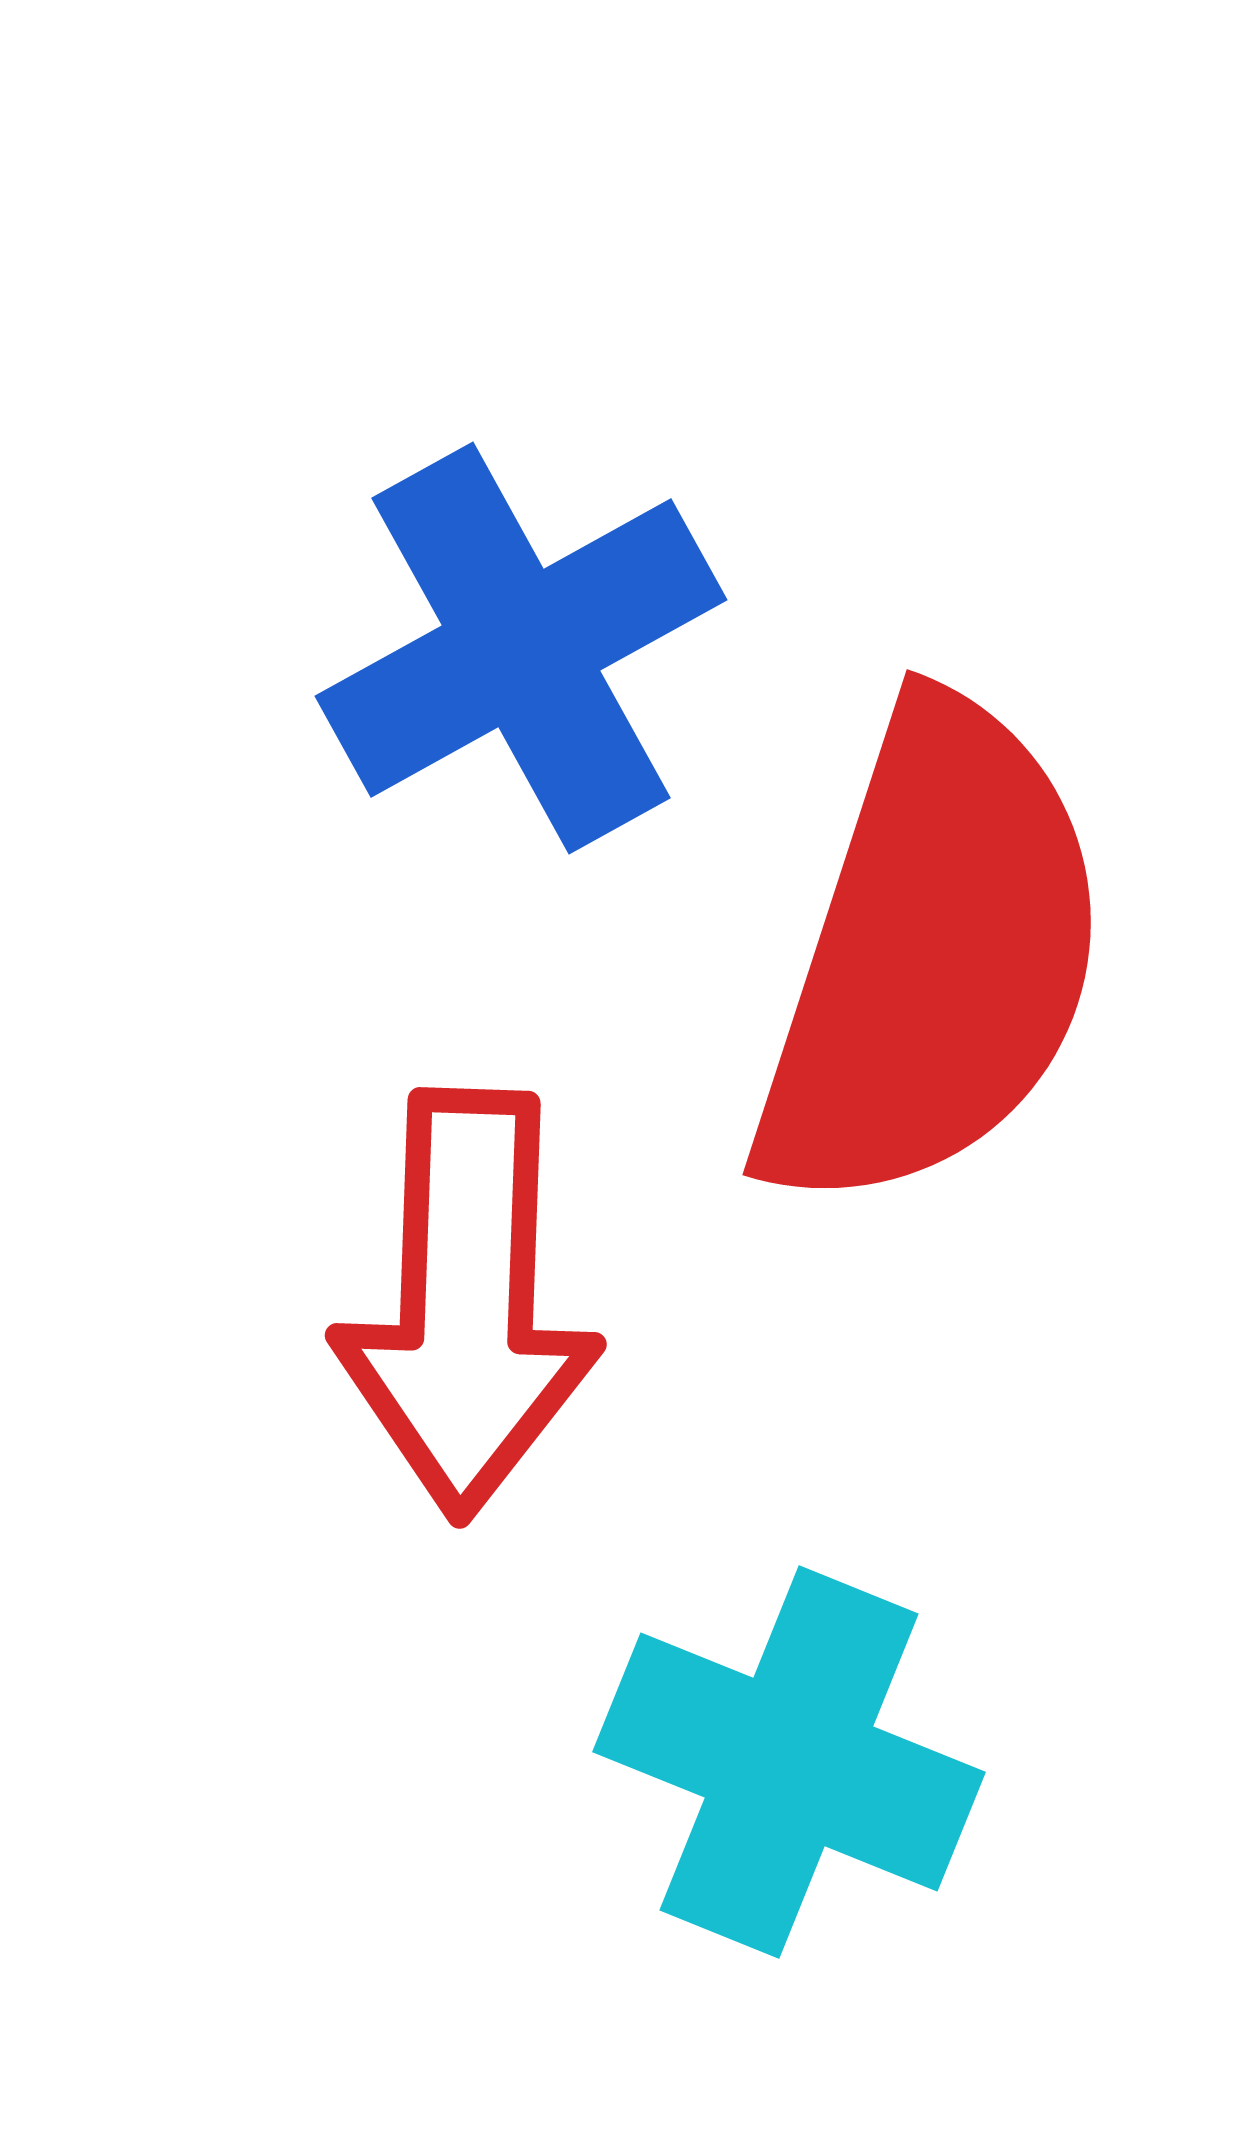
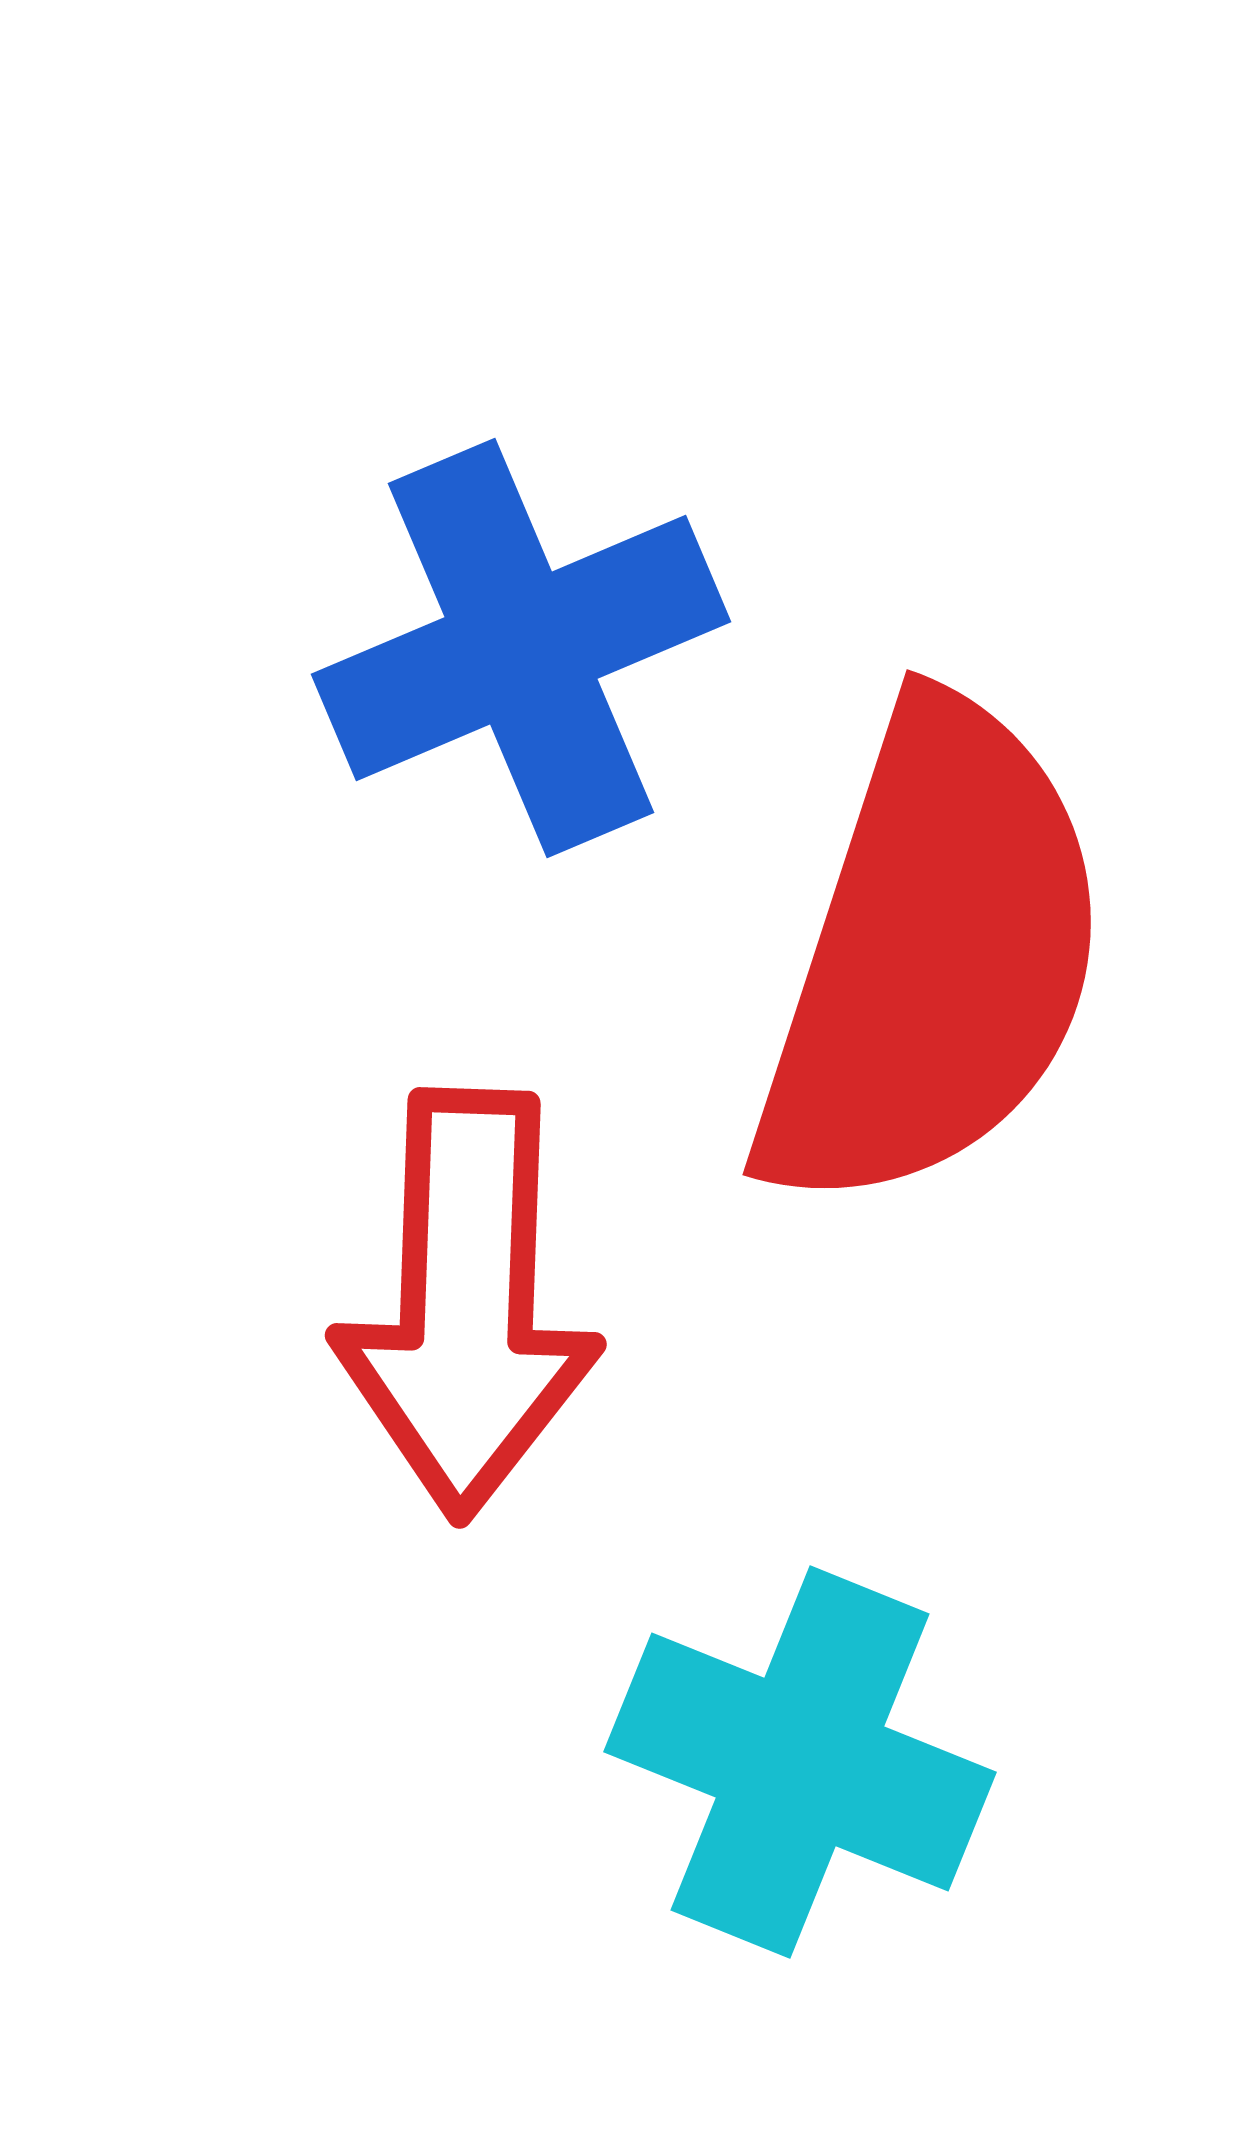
blue cross: rotated 6 degrees clockwise
cyan cross: moved 11 px right
